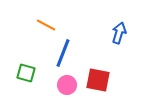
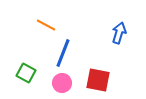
green square: rotated 12 degrees clockwise
pink circle: moved 5 px left, 2 px up
